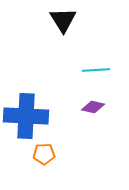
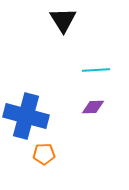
purple diamond: rotated 15 degrees counterclockwise
blue cross: rotated 12 degrees clockwise
